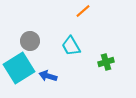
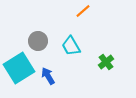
gray circle: moved 8 px right
green cross: rotated 21 degrees counterclockwise
blue arrow: rotated 42 degrees clockwise
